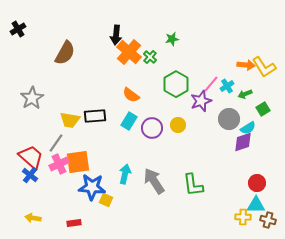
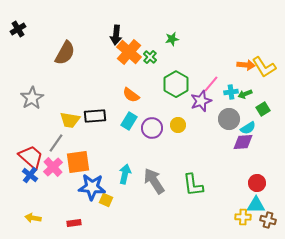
cyan cross: moved 4 px right, 6 px down; rotated 24 degrees clockwise
purple diamond: rotated 15 degrees clockwise
pink cross: moved 6 px left, 3 px down; rotated 18 degrees counterclockwise
